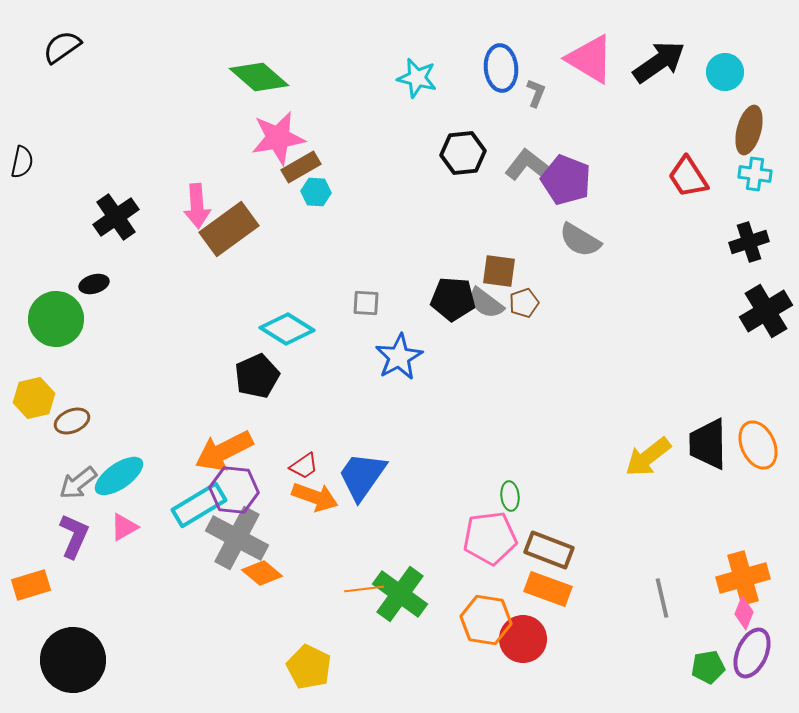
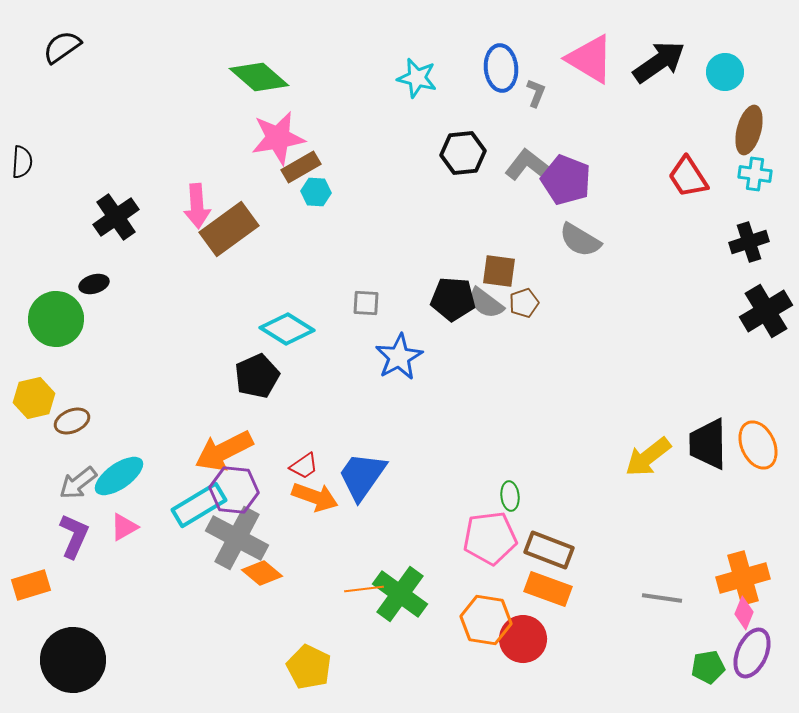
black semicircle at (22, 162): rotated 8 degrees counterclockwise
gray line at (662, 598): rotated 69 degrees counterclockwise
